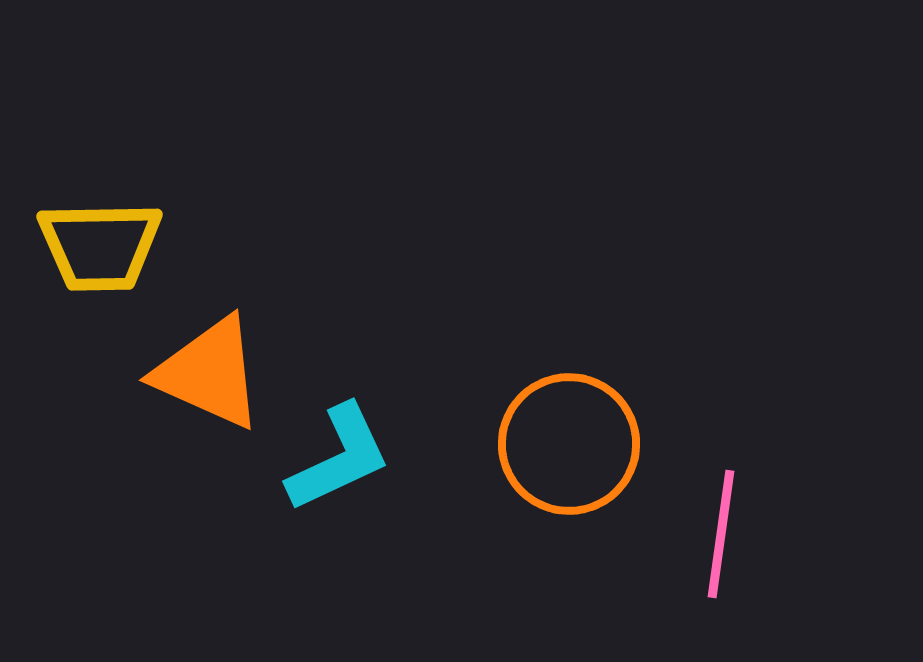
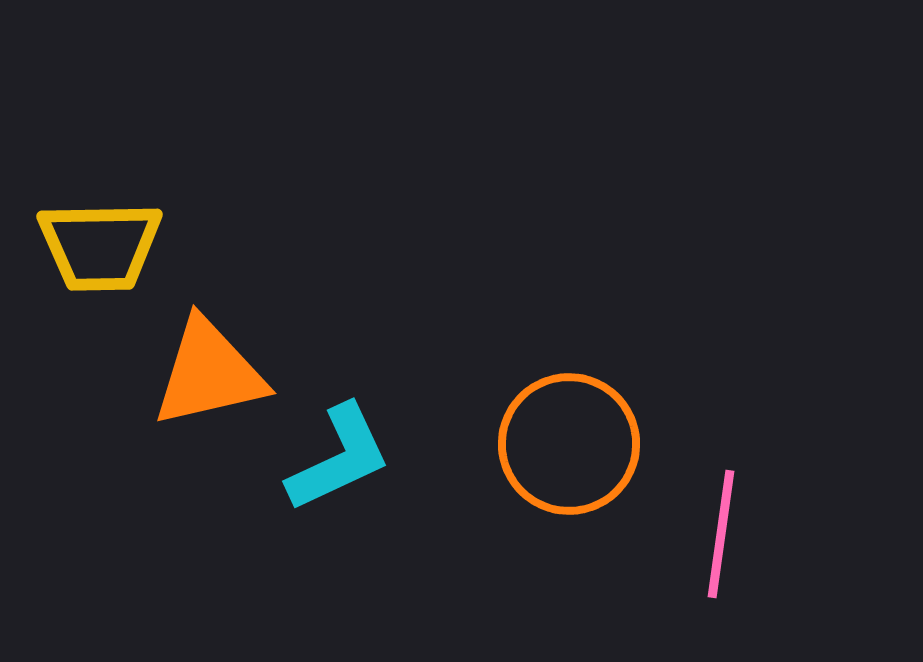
orange triangle: rotated 37 degrees counterclockwise
